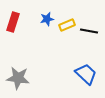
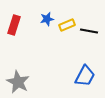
red rectangle: moved 1 px right, 3 px down
blue trapezoid: moved 1 px left, 2 px down; rotated 75 degrees clockwise
gray star: moved 4 px down; rotated 20 degrees clockwise
